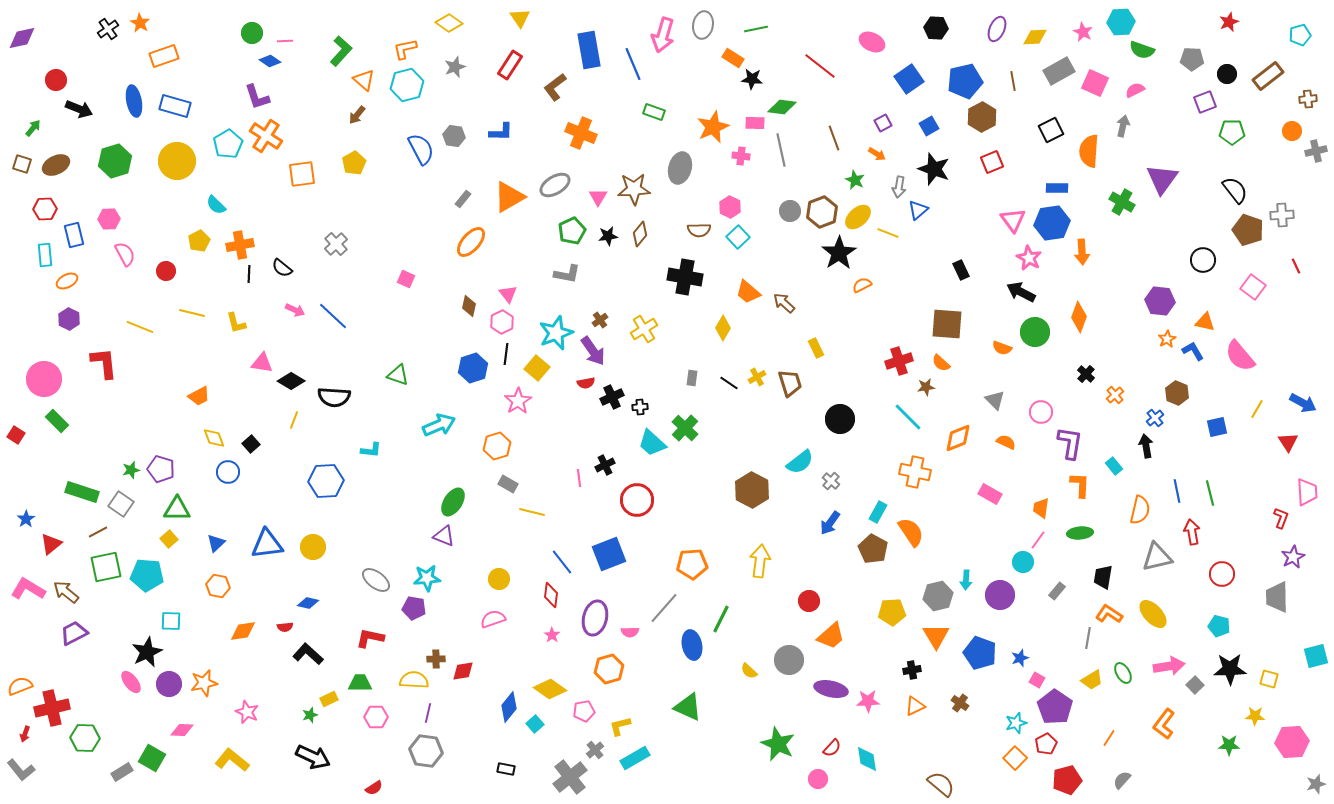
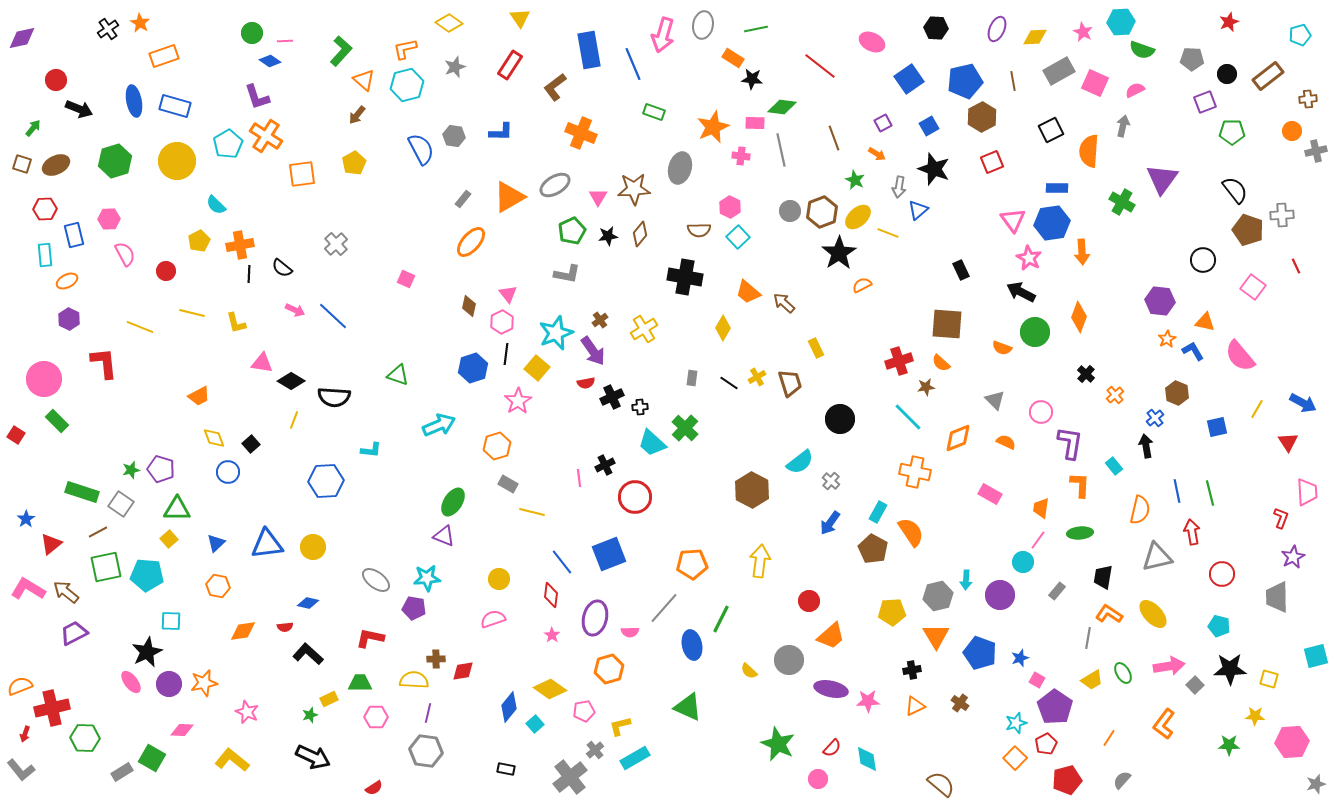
red circle at (637, 500): moved 2 px left, 3 px up
